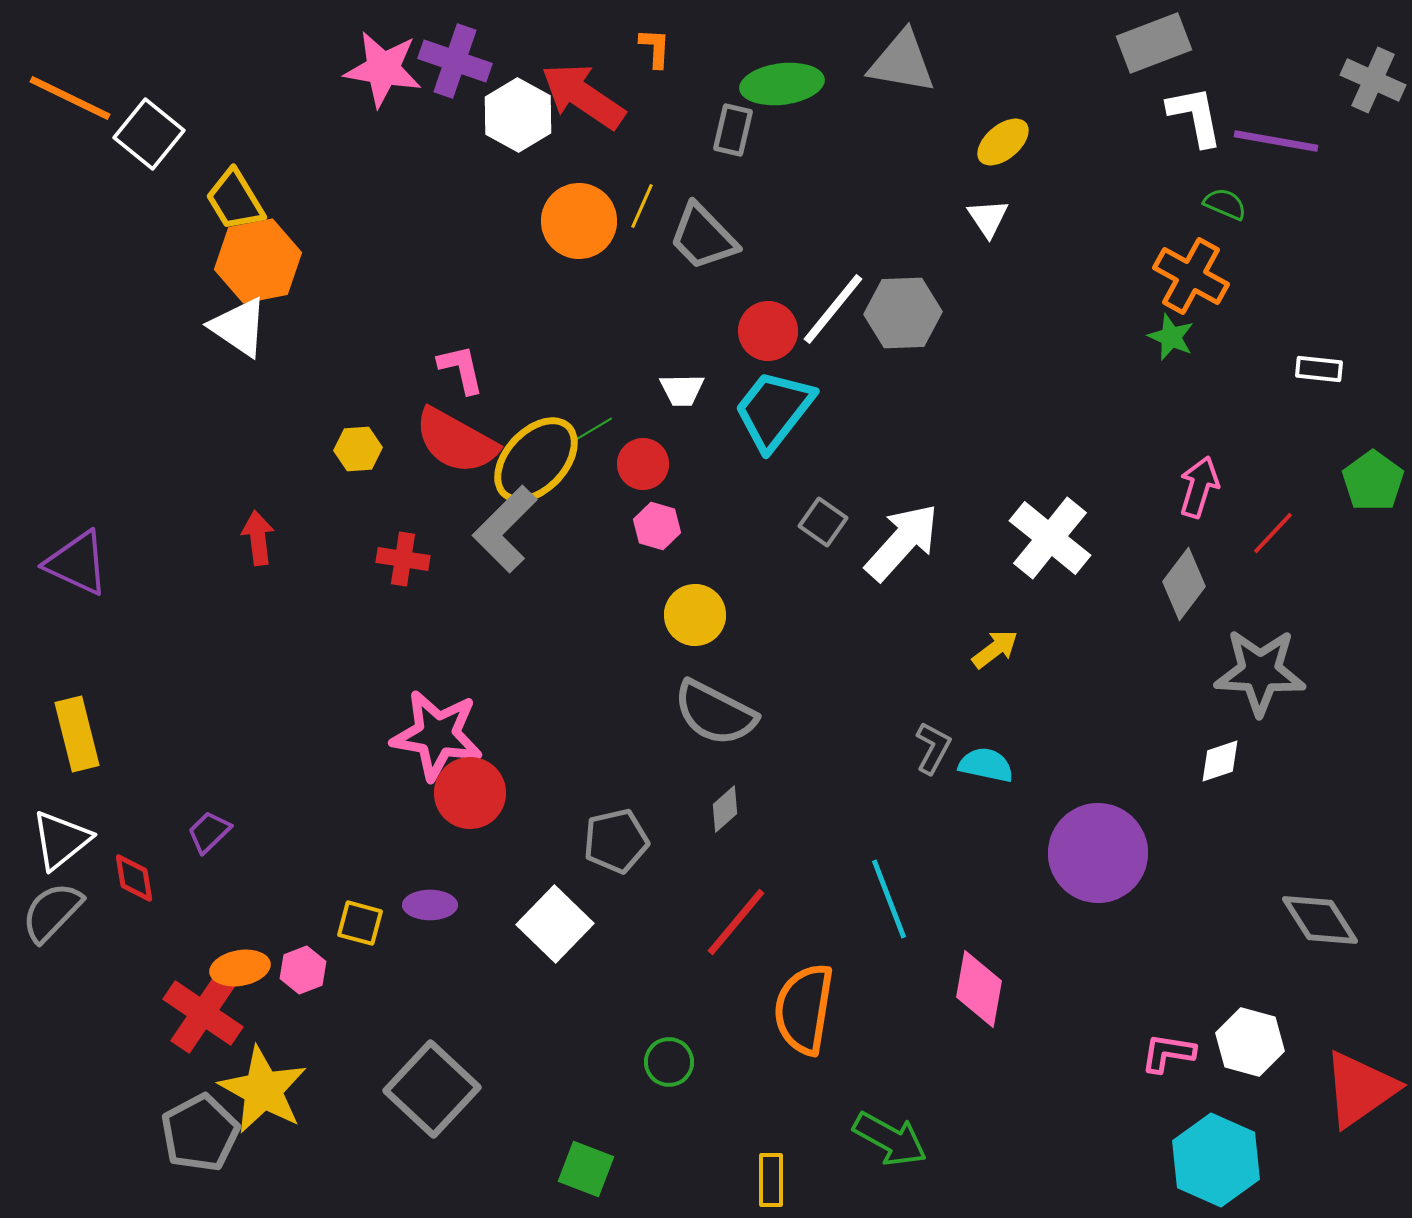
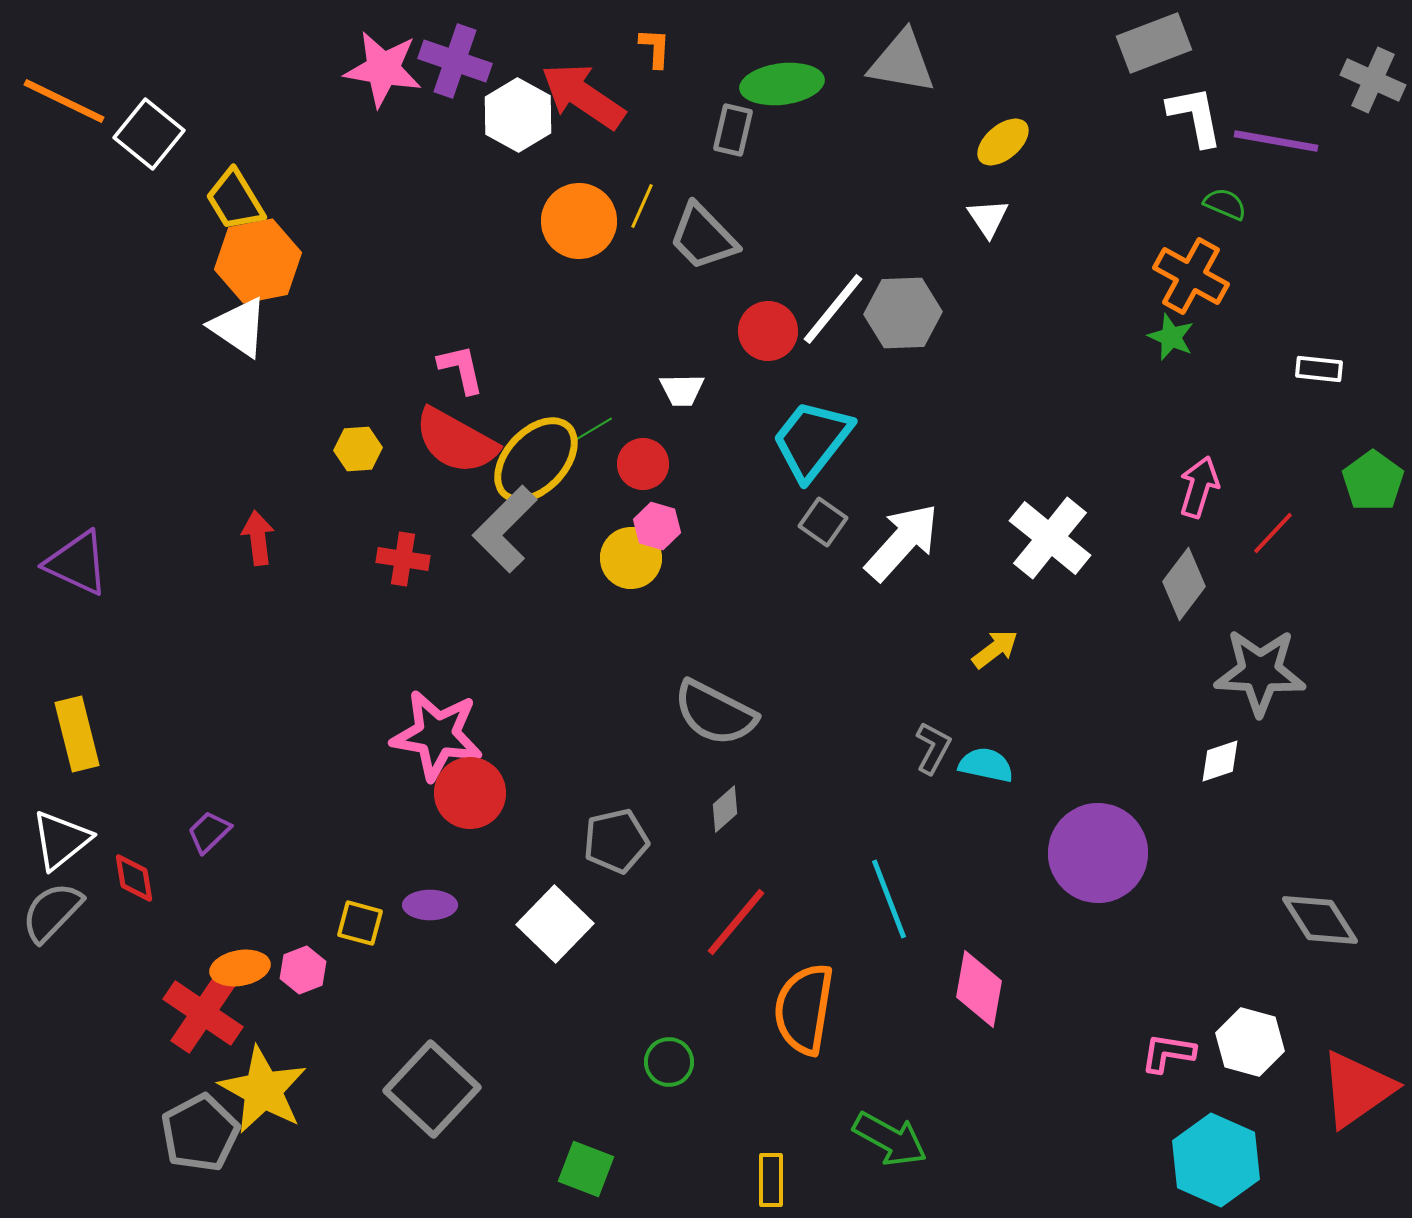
orange line at (70, 98): moved 6 px left, 3 px down
cyan trapezoid at (774, 410): moved 38 px right, 30 px down
yellow circle at (695, 615): moved 64 px left, 57 px up
red triangle at (1360, 1089): moved 3 px left
